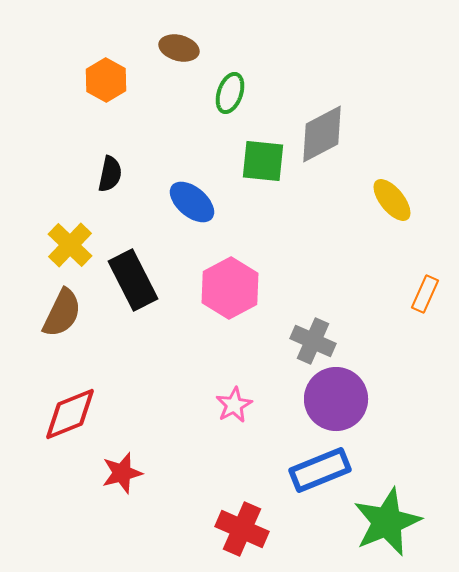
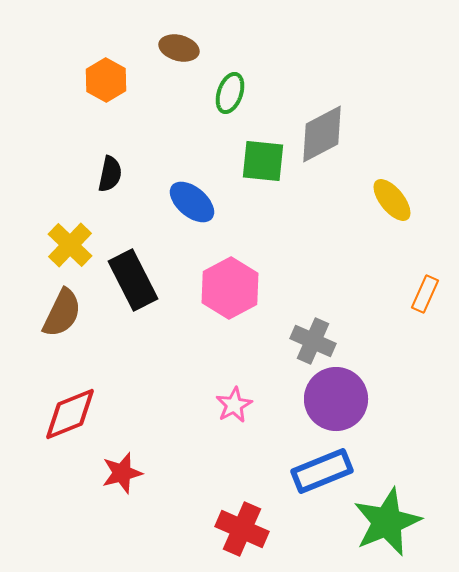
blue rectangle: moved 2 px right, 1 px down
